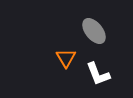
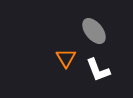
white L-shape: moved 4 px up
